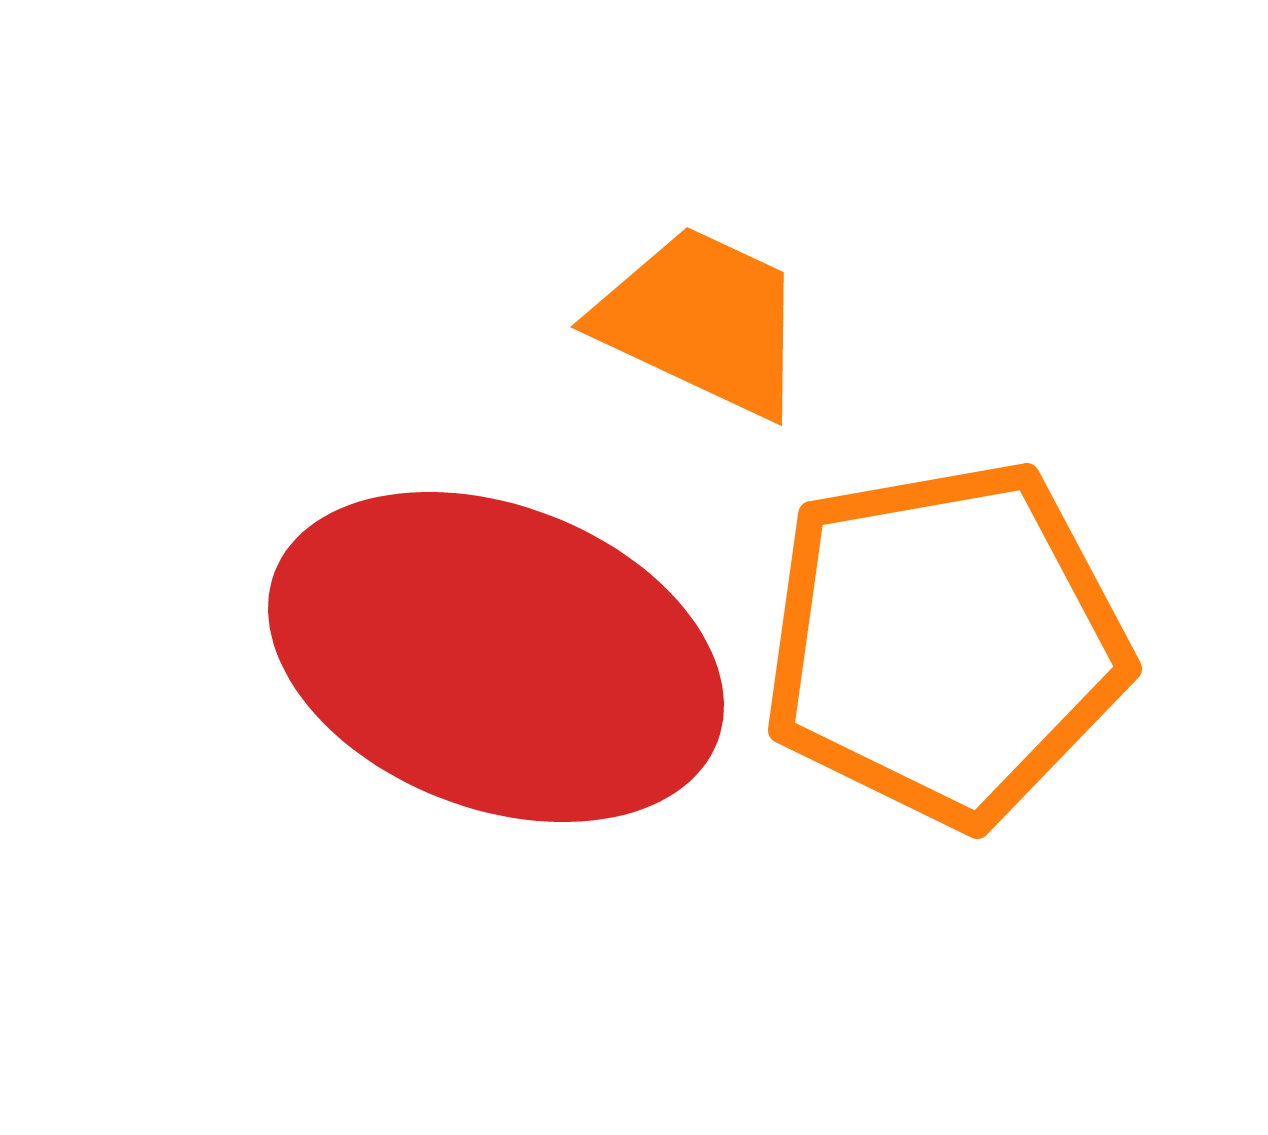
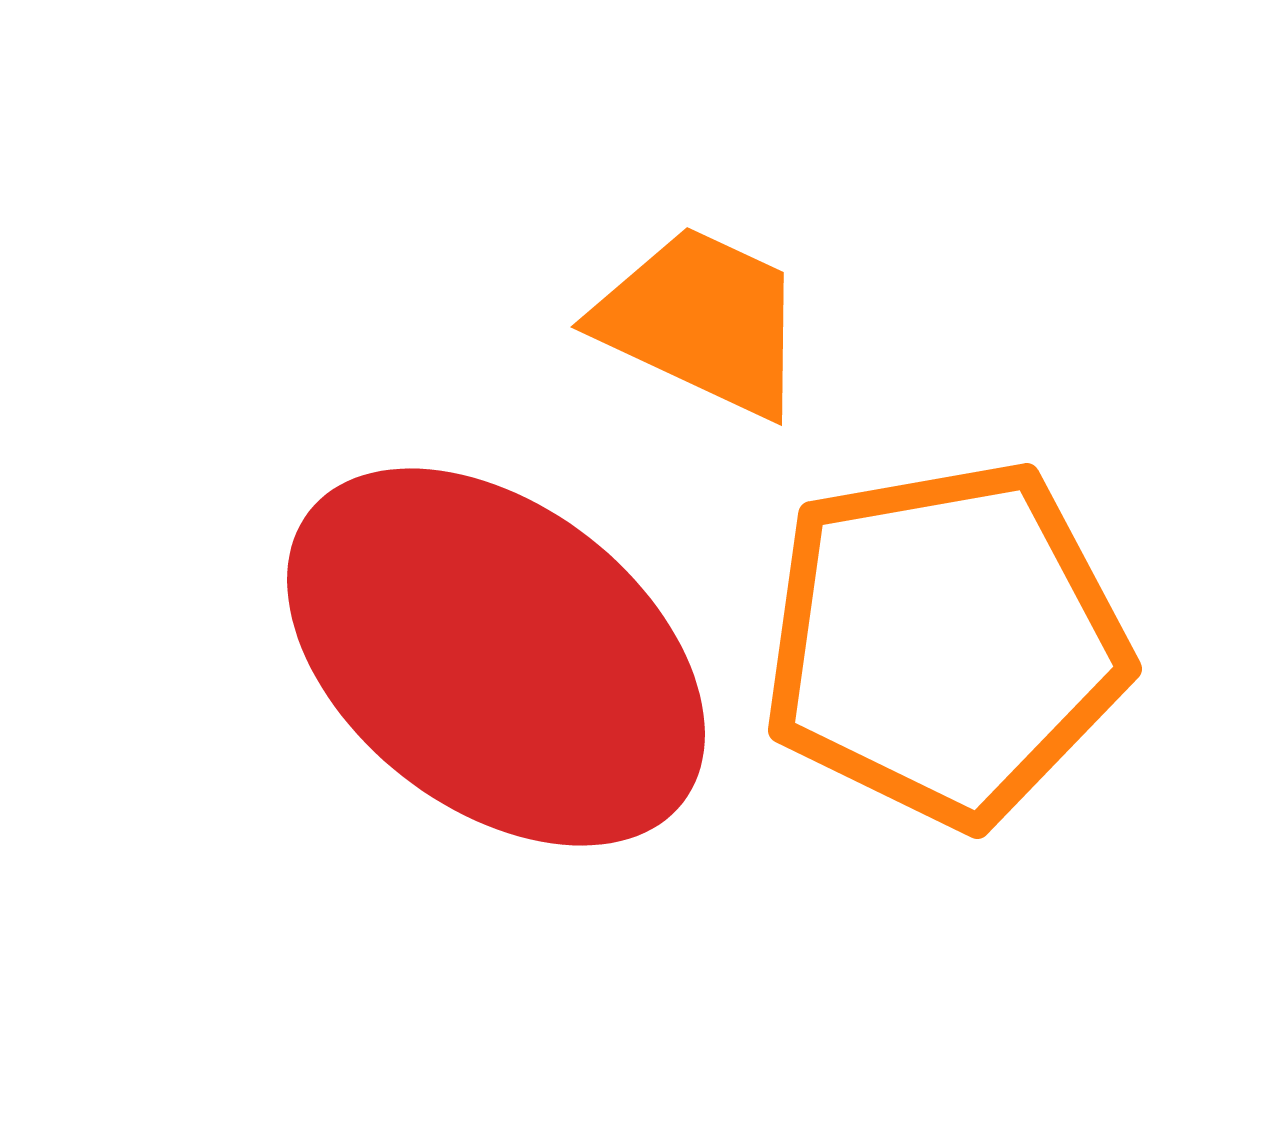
red ellipse: rotated 17 degrees clockwise
